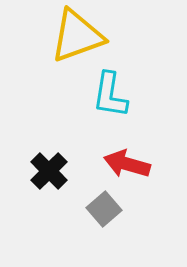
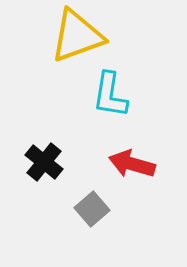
red arrow: moved 5 px right
black cross: moved 5 px left, 9 px up; rotated 6 degrees counterclockwise
gray square: moved 12 px left
